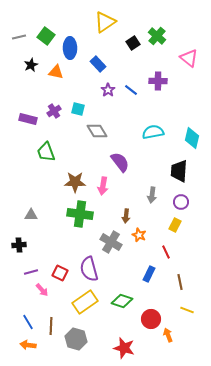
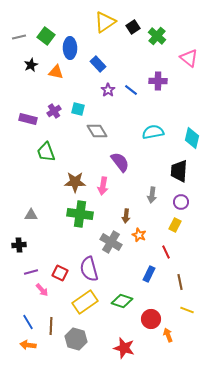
black square at (133, 43): moved 16 px up
